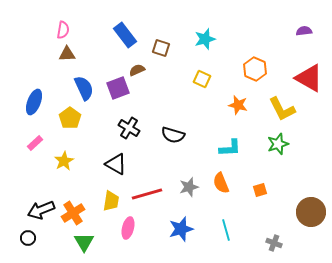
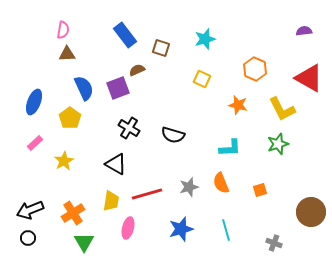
black arrow: moved 11 px left
